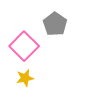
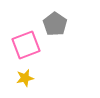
pink square: moved 2 px right, 1 px up; rotated 24 degrees clockwise
